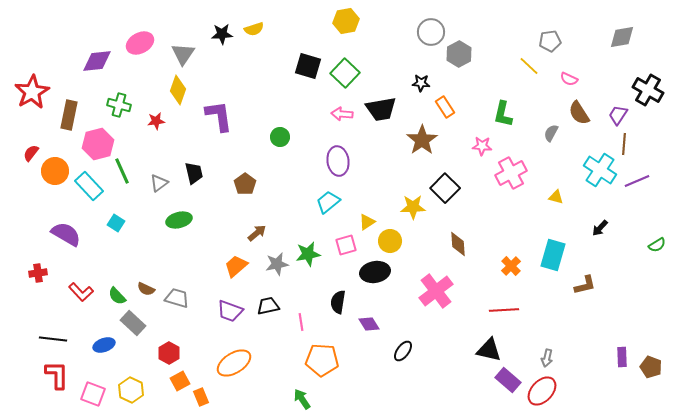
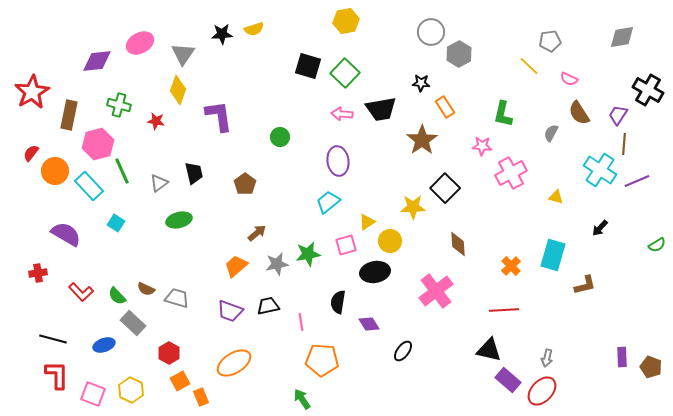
red star at (156, 121): rotated 18 degrees clockwise
black line at (53, 339): rotated 8 degrees clockwise
